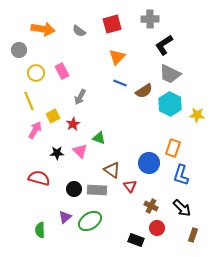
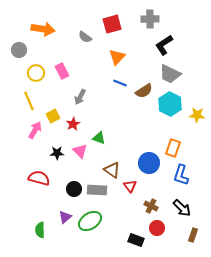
gray semicircle: moved 6 px right, 6 px down
